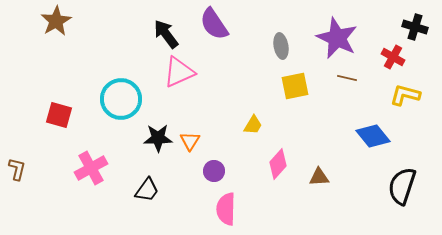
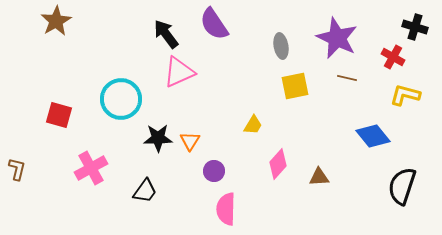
black trapezoid: moved 2 px left, 1 px down
